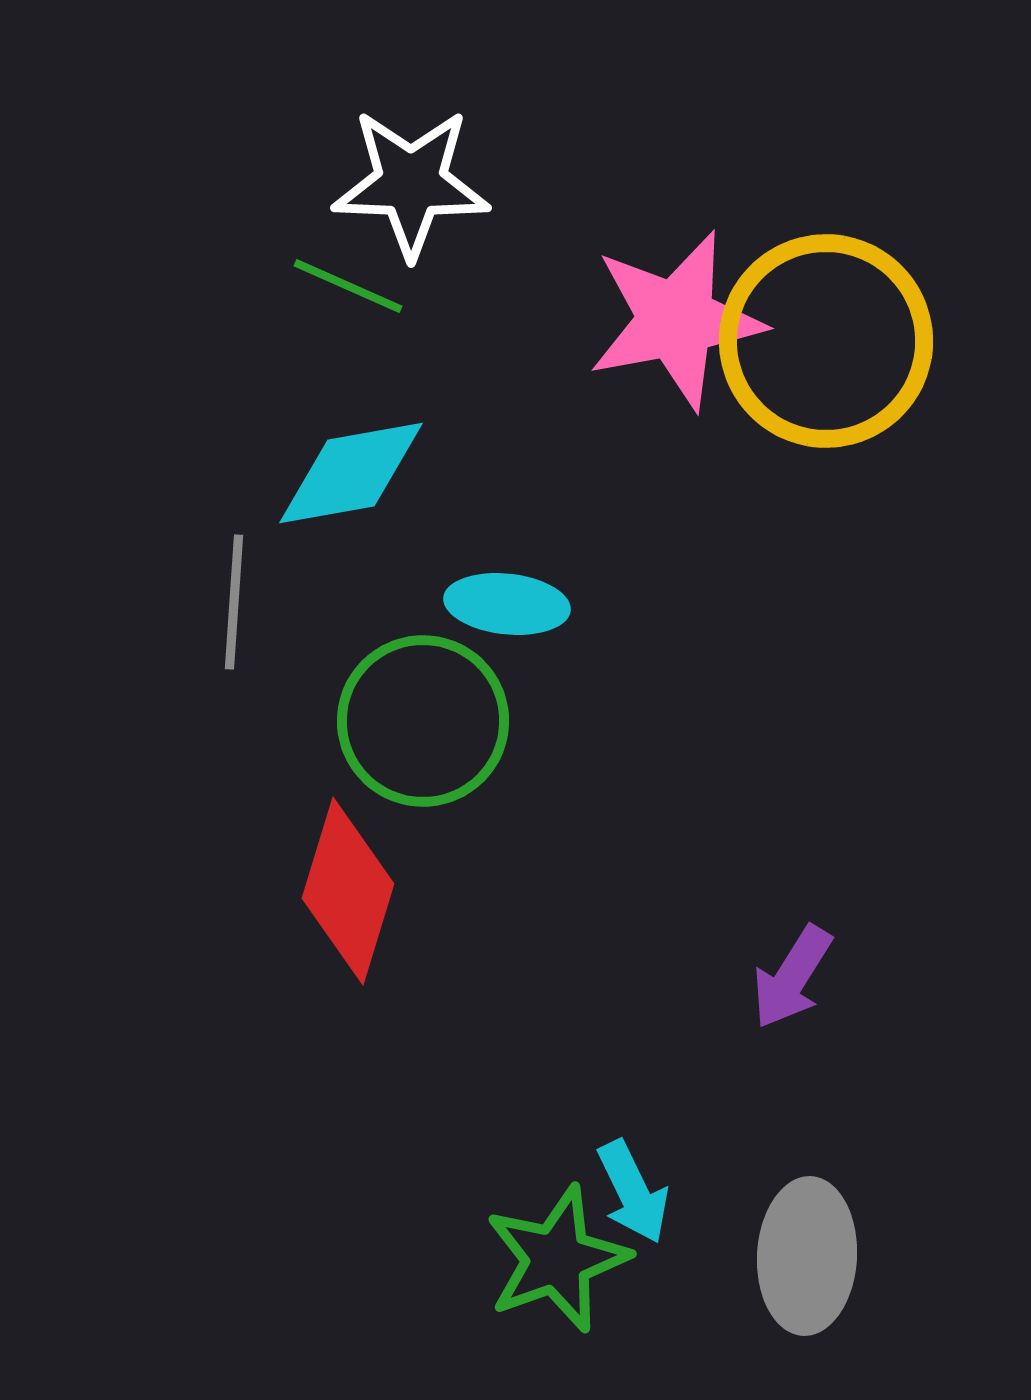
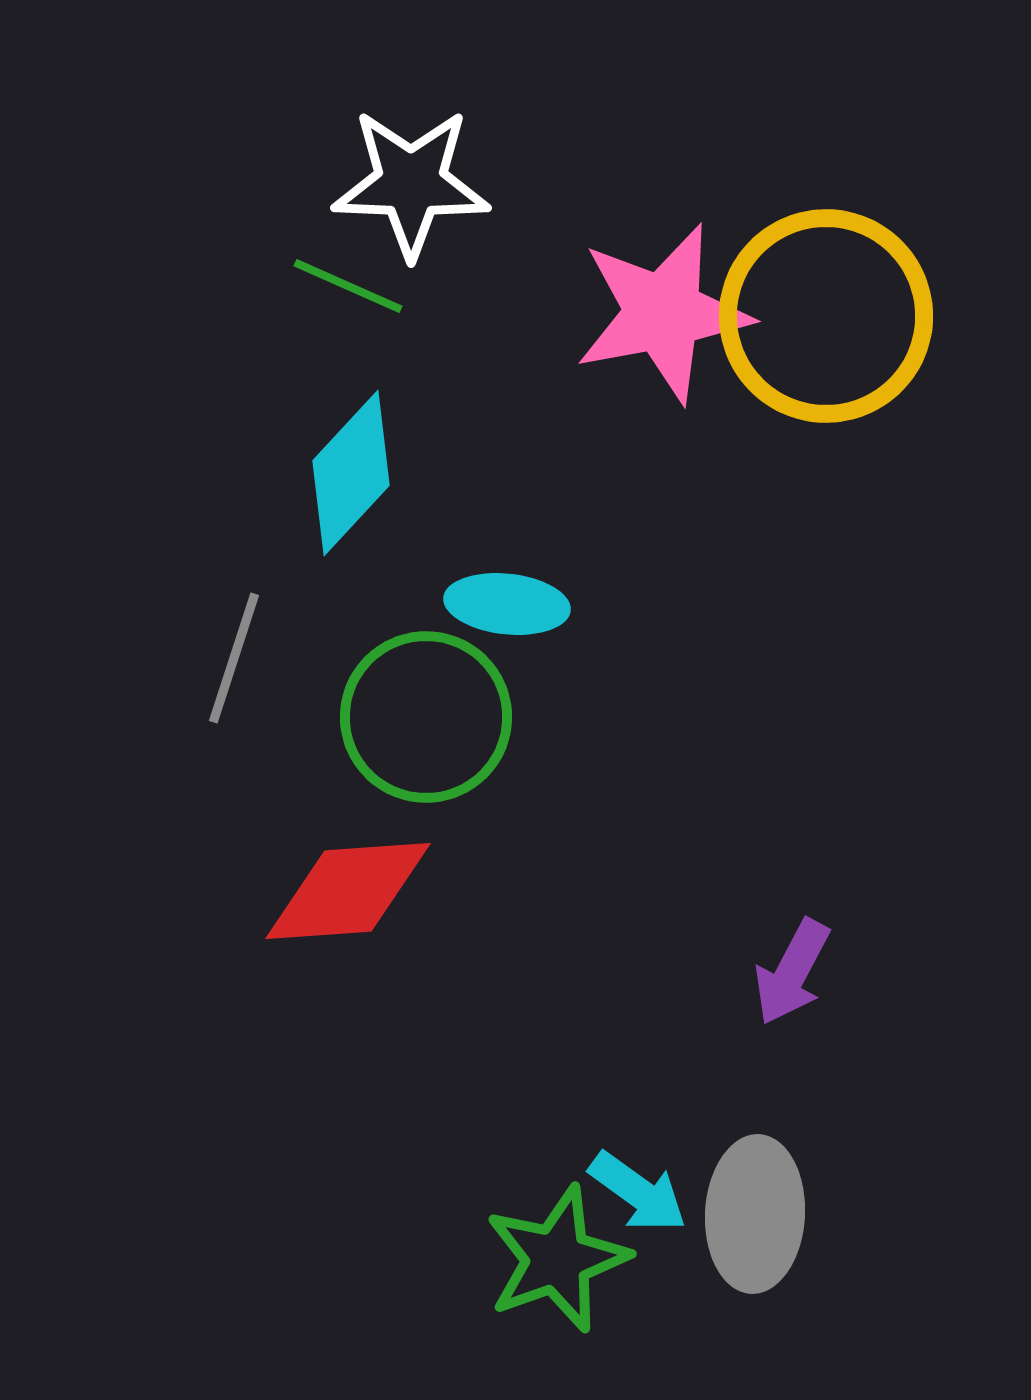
pink star: moved 13 px left, 7 px up
yellow circle: moved 25 px up
cyan diamond: rotated 37 degrees counterclockwise
gray line: moved 56 px down; rotated 14 degrees clockwise
green circle: moved 3 px right, 4 px up
red diamond: rotated 69 degrees clockwise
purple arrow: moved 5 px up; rotated 4 degrees counterclockwise
cyan arrow: moved 5 px right; rotated 28 degrees counterclockwise
gray ellipse: moved 52 px left, 42 px up
